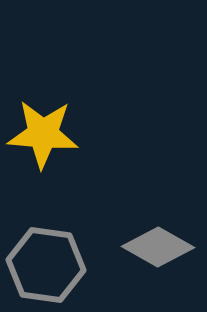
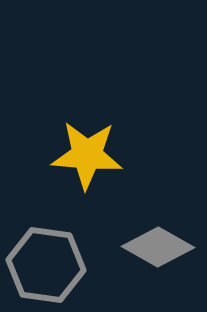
yellow star: moved 44 px right, 21 px down
